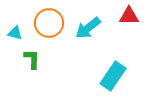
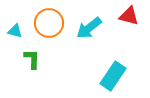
red triangle: rotated 15 degrees clockwise
cyan arrow: moved 1 px right
cyan triangle: moved 2 px up
